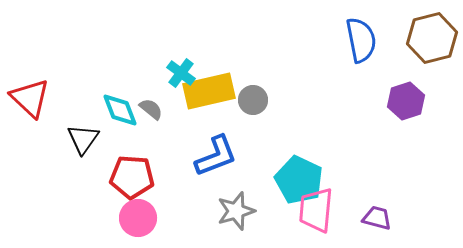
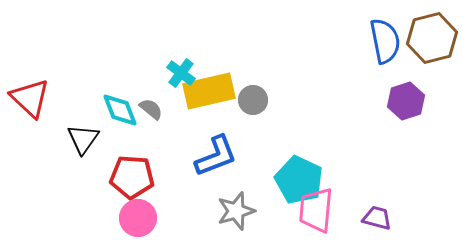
blue semicircle: moved 24 px right, 1 px down
